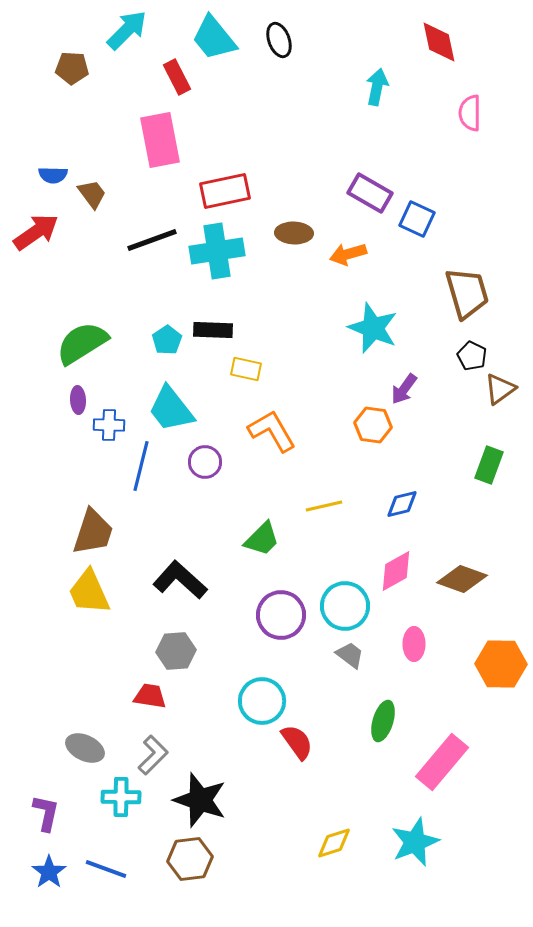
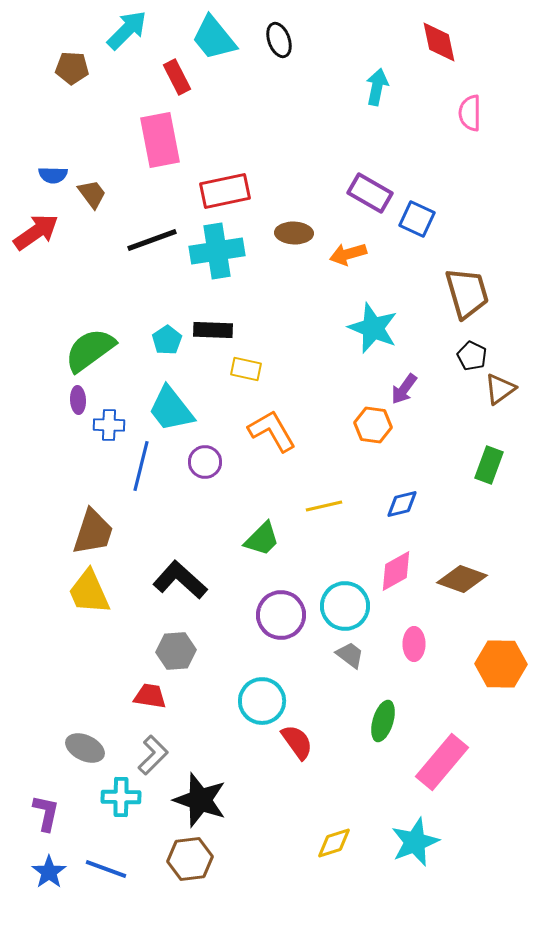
green semicircle at (82, 343): moved 8 px right, 7 px down; rotated 4 degrees counterclockwise
